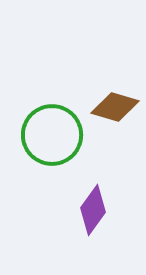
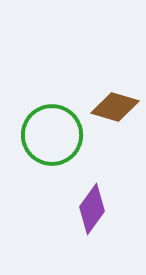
purple diamond: moved 1 px left, 1 px up
